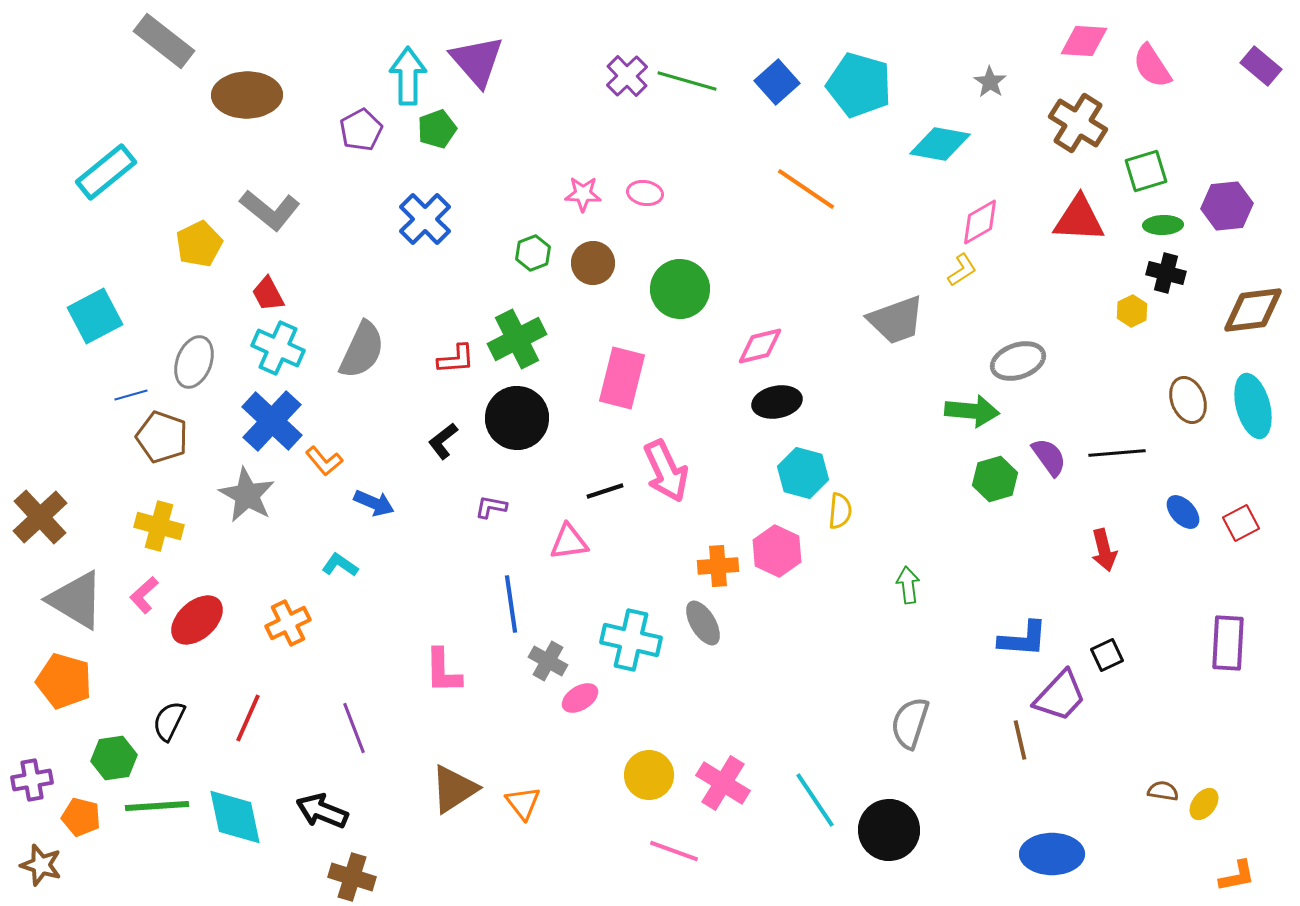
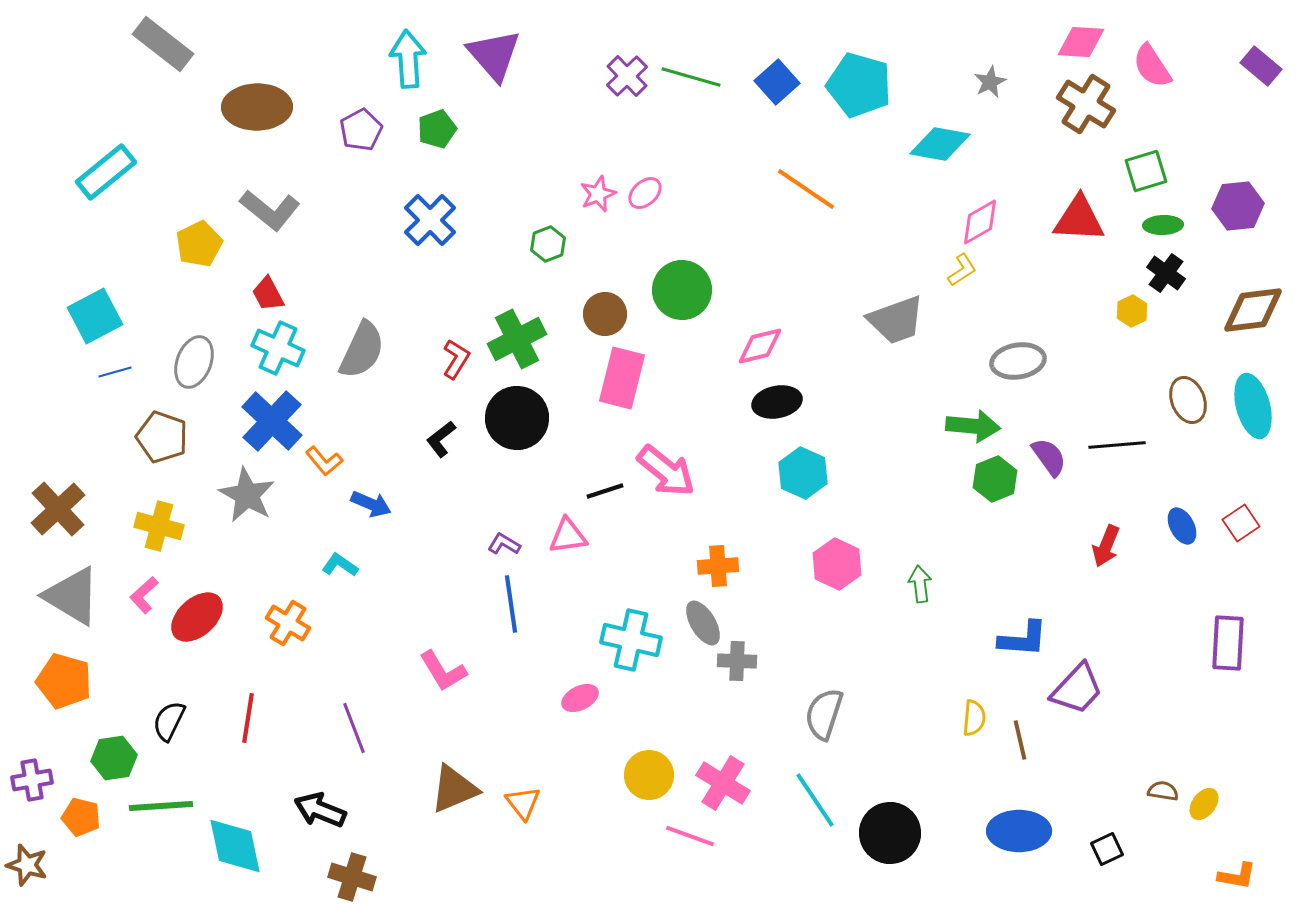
gray rectangle at (164, 41): moved 1 px left, 3 px down
pink diamond at (1084, 41): moved 3 px left, 1 px down
purple triangle at (477, 61): moved 17 px right, 6 px up
cyan arrow at (408, 76): moved 17 px up; rotated 4 degrees counterclockwise
green line at (687, 81): moved 4 px right, 4 px up
gray star at (990, 82): rotated 12 degrees clockwise
brown ellipse at (247, 95): moved 10 px right, 12 px down
brown cross at (1078, 123): moved 8 px right, 19 px up
pink ellipse at (645, 193): rotated 52 degrees counterclockwise
pink star at (583, 194): moved 15 px right; rotated 24 degrees counterclockwise
purple hexagon at (1227, 206): moved 11 px right
blue cross at (425, 219): moved 5 px right, 1 px down
green hexagon at (533, 253): moved 15 px right, 9 px up
brown circle at (593, 263): moved 12 px right, 51 px down
black cross at (1166, 273): rotated 21 degrees clockwise
green circle at (680, 289): moved 2 px right, 1 px down
red L-shape at (456, 359): rotated 54 degrees counterclockwise
gray ellipse at (1018, 361): rotated 10 degrees clockwise
blue line at (131, 395): moved 16 px left, 23 px up
green arrow at (972, 411): moved 1 px right, 15 px down
black L-shape at (443, 441): moved 2 px left, 2 px up
black line at (1117, 453): moved 8 px up
pink arrow at (666, 471): rotated 26 degrees counterclockwise
cyan hexagon at (803, 473): rotated 9 degrees clockwise
green hexagon at (995, 479): rotated 6 degrees counterclockwise
blue arrow at (374, 503): moved 3 px left, 1 px down
purple L-shape at (491, 507): moved 13 px right, 37 px down; rotated 20 degrees clockwise
yellow semicircle at (840, 511): moved 134 px right, 207 px down
blue ellipse at (1183, 512): moved 1 px left, 14 px down; rotated 15 degrees clockwise
brown cross at (40, 517): moved 18 px right, 8 px up
red square at (1241, 523): rotated 6 degrees counterclockwise
pink triangle at (569, 542): moved 1 px left, 6 px up
red arrow at (1104, 550): moved 2 px right, 4 px up; rotated 36 degrees clockwise
pink hexagon at (777, 551): moved 60 px right, 13 px down
green arrow at (908, 585): moved 12 px right, 1 px up
gray triangle at (76, 600): moved 4 px left, 4 px up
red ellipse at (197, 620): moved 3 px up
orange cross at (288, 623): rotated 33 degrees counterclockwise
black square at (1107, 655): moved 194 px down
gray cross at (548, 661): moved 189 px right; rotated 27 degrees counterclockwise
pink L-shape at (443, 671): rotated 30 degrees counterclockwise
purple trapezoid at (1060, 696): moved 17 px right, 7 px up
pink ellipse at (580, 698): rotated 6 degrees clockwise
red line at (248, 718): rotated 15 degrees counterclockwise
gray semicircle at (910, 723): moved 86 px left, 9 px up
brown triangle at (454, 789): rotated 10 degrees clockwise
green line at (157, 806): moved 4 px right
black arrow at (322, 811): moved 2 px left, 1 px up
cyan diamond at (235, 817): moved 29 px down
black circle at (889, 830): moved 1 px right, 3 px down
pink line at (674, 851): moved 16 px right, 15 px up
blue ellipse at (1052, 854): moved 33 px left, 23 px up
brown star at (41, 865): moved 14 px left
orange L-shape at (1237, 876): rotated 21 degrees clockwise
